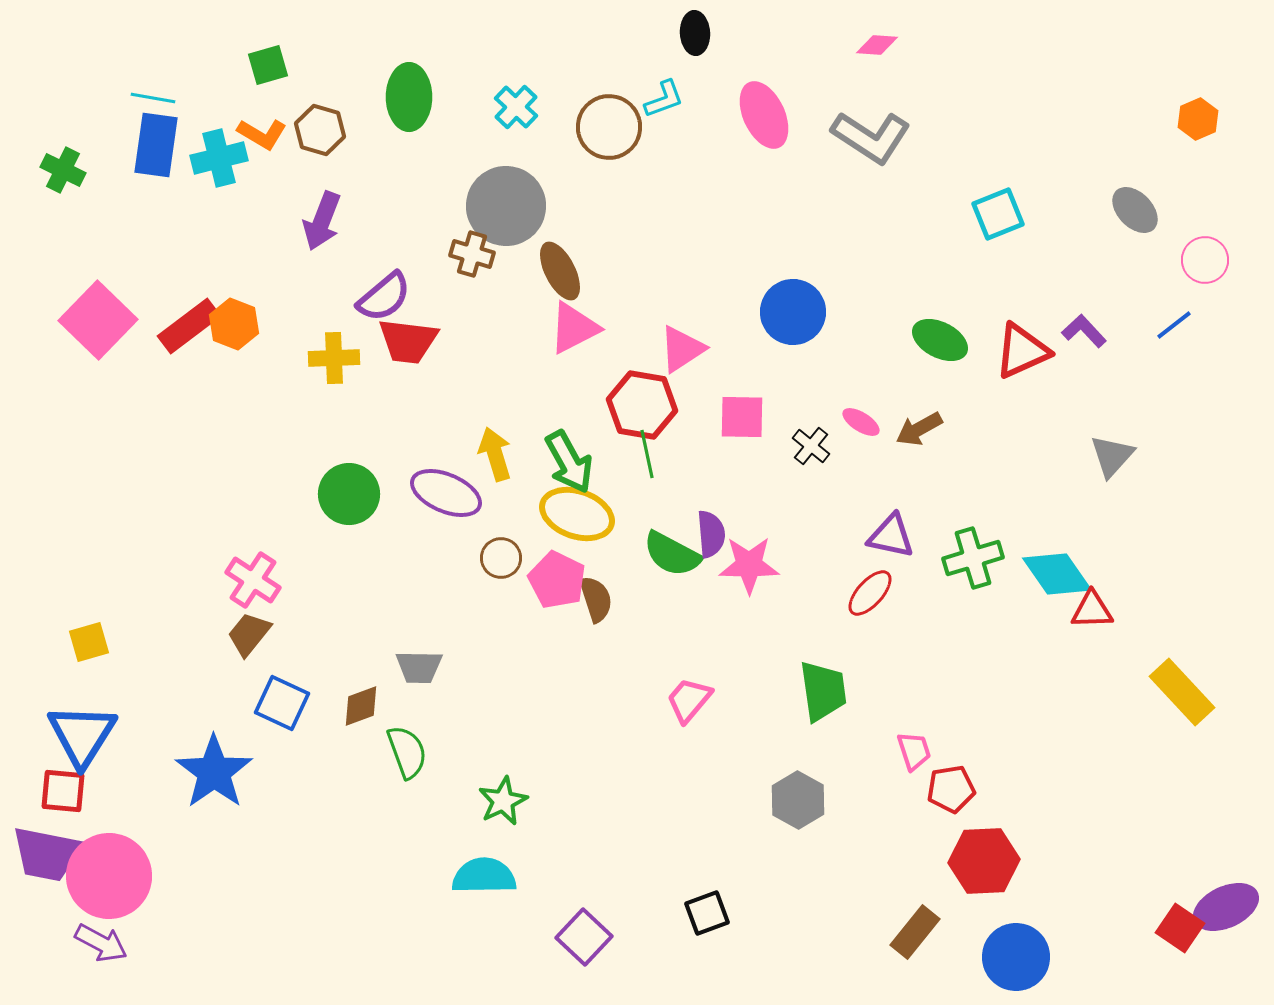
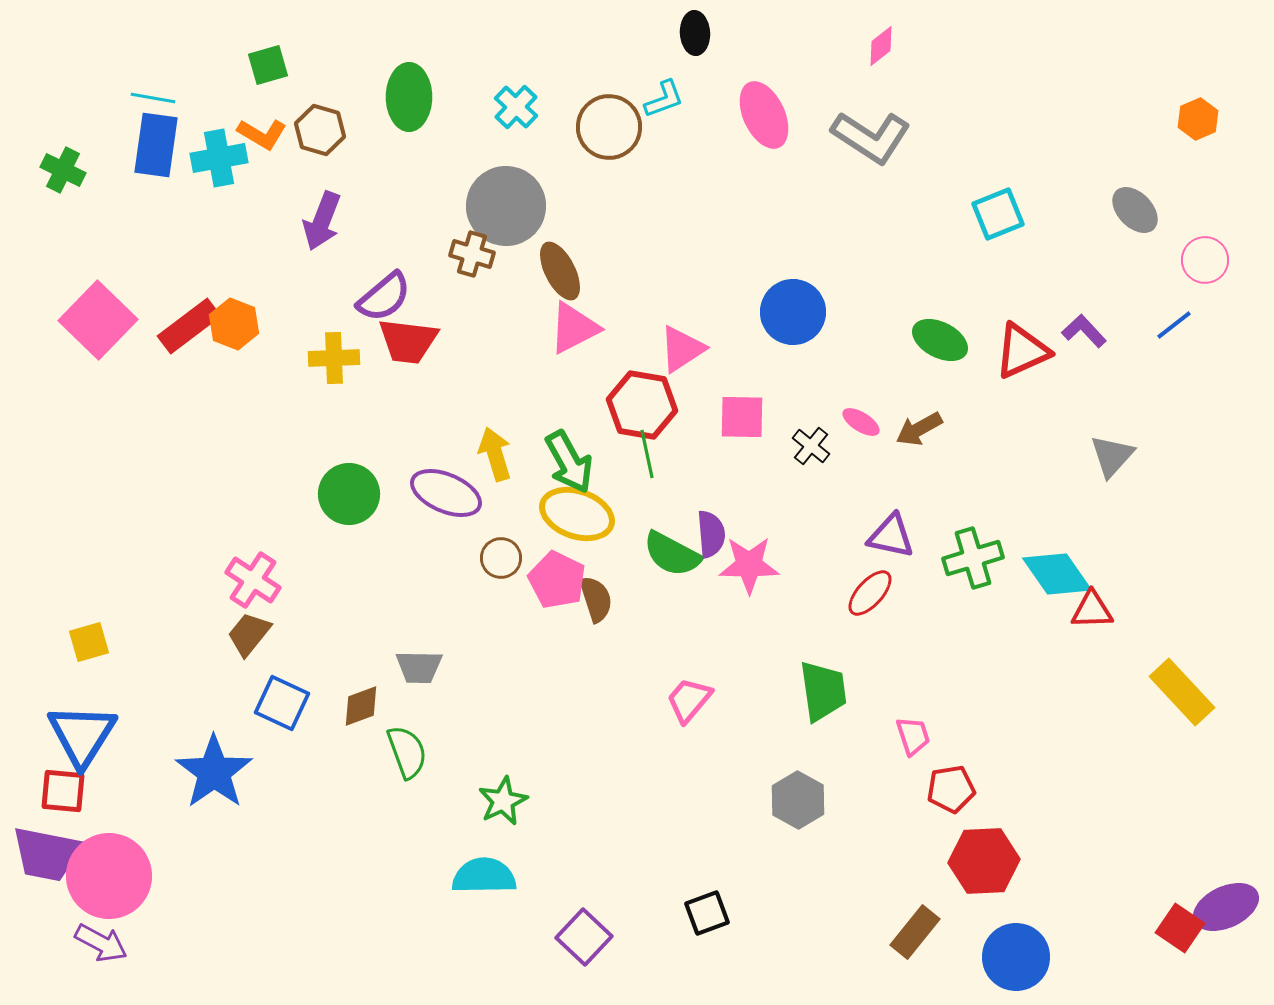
pink diamond at (877, 45): moved 4 px right, 1 px down; rotated 42 degrees counterclockwise
cyan cross at (219, 158): rotated 4 degrees clockwise
pink trapezoid at (914, 751): moved 1 px left, 15 px up
